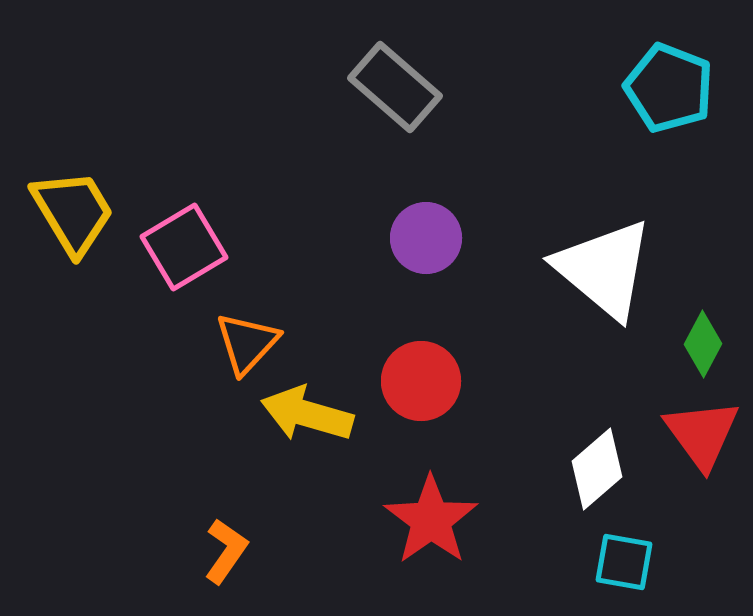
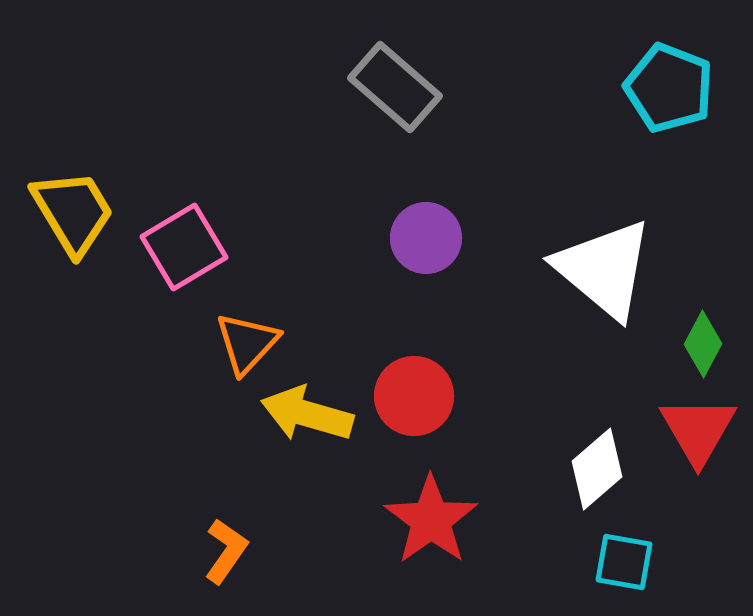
red circle: moved 7 px left, 15 px down
red triangle: moved 4 px left, 4 px up; rotated 6 degrees clockwise
